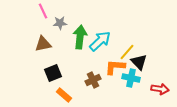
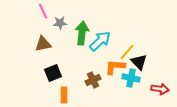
green arrow: moved 2 px right, 4 px up
orange rectangle: rotated 49 degrees clockwise
